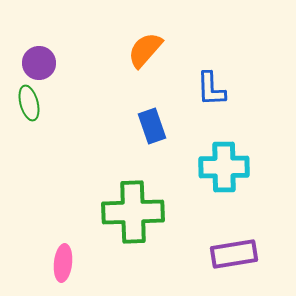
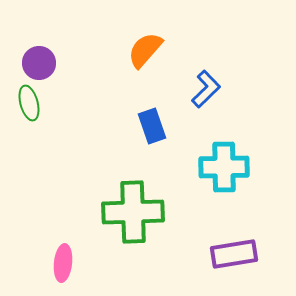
blue L-shape: moved 5 px left; rotated 132 degrees counterclockwise
